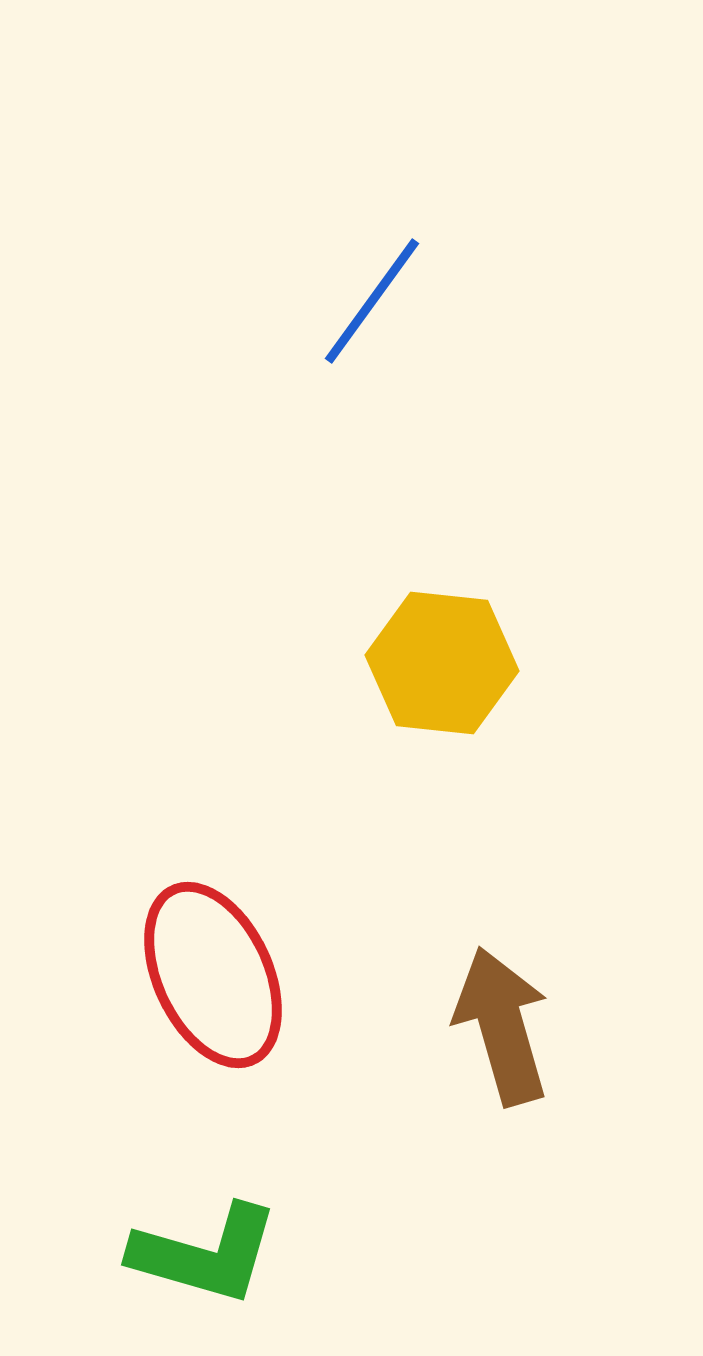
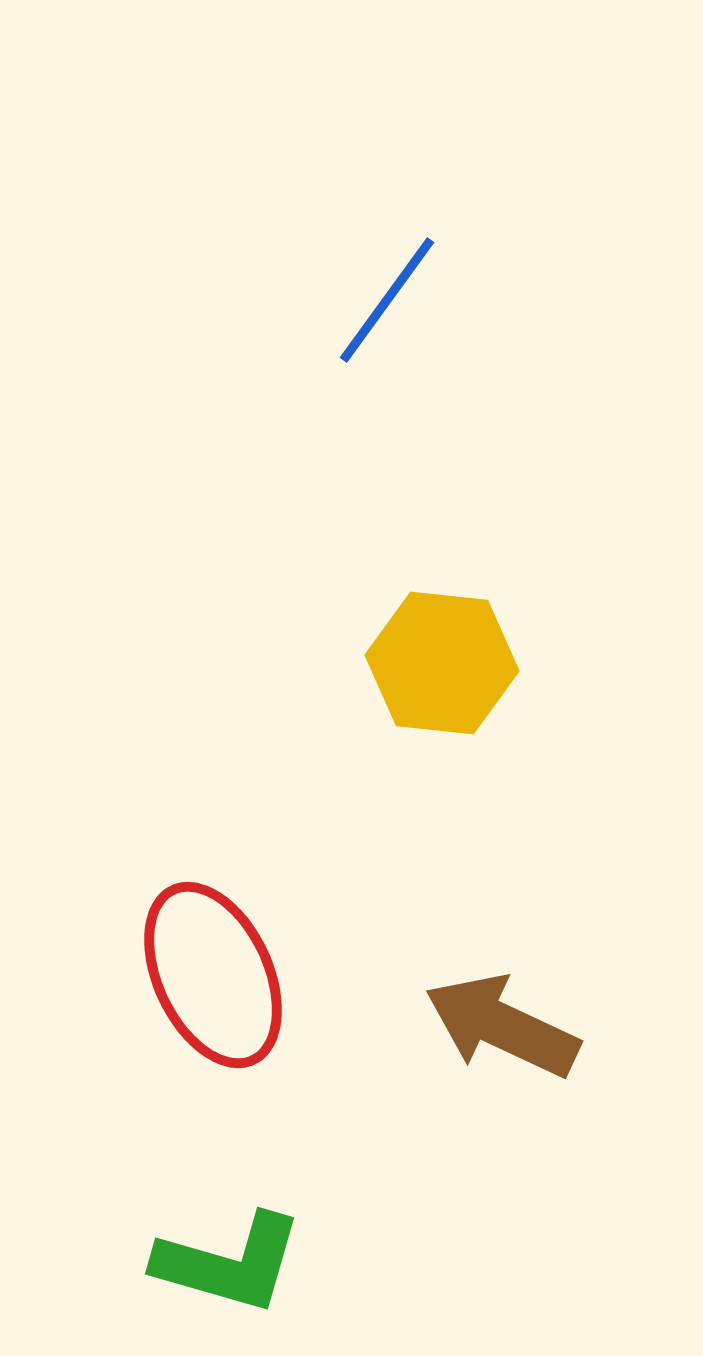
blue line: moved 15 px right, 1 px up
brown arrow: rotated 49 degrees counterclockwise
green L-shape: moved 24 px right, 9 px down
